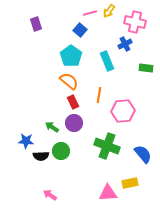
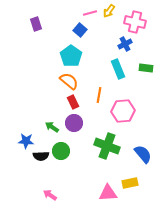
cyan rectangle: moved 11 px right, 8 px down
